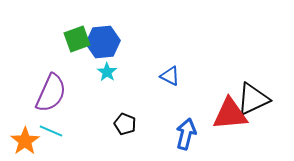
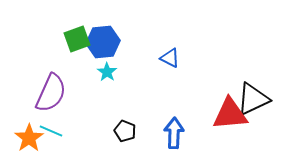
blue triangle: moved 18 px up
black pentagon: moved 7 px down
blue arrow: moved 12 px left, 1 px up; rotated 12 degrees counterclockwise
orange star: moved 4 px right, 3 px up
